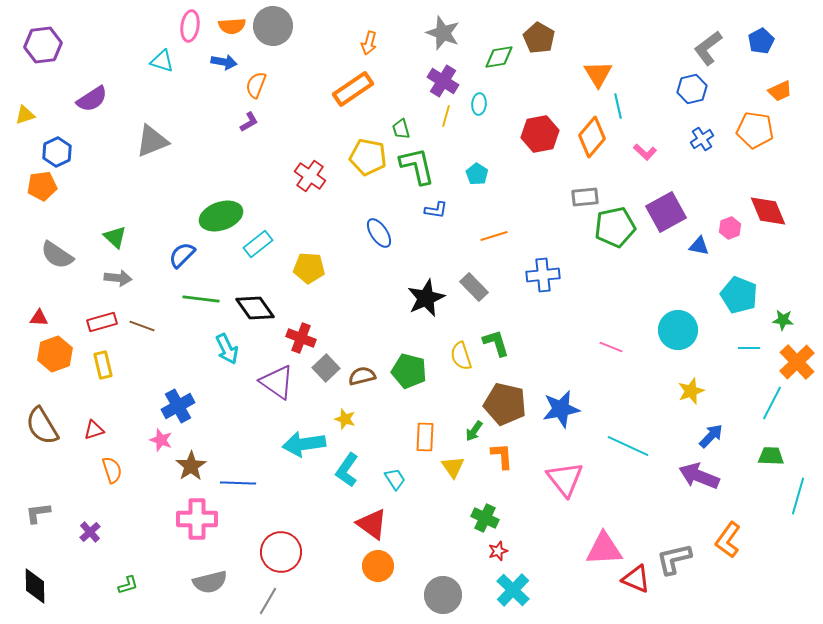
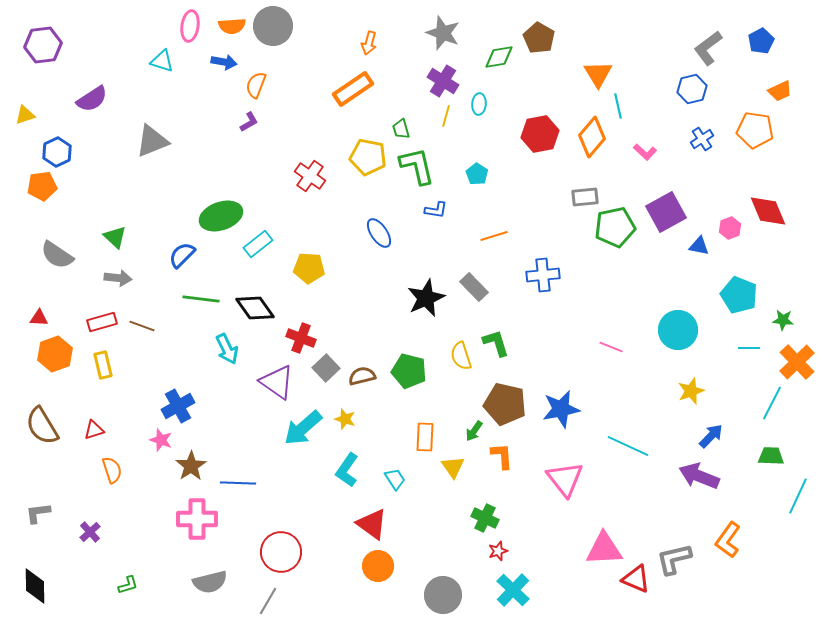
cyan arrow at (304, 444): moved 1 px left, 16 px up; rotated 33 degrees counterclockwise
cyan line at (798, 496): rotated 9 degrees clockwise
